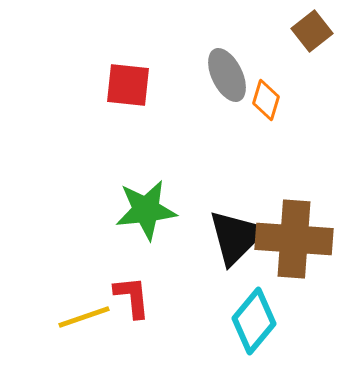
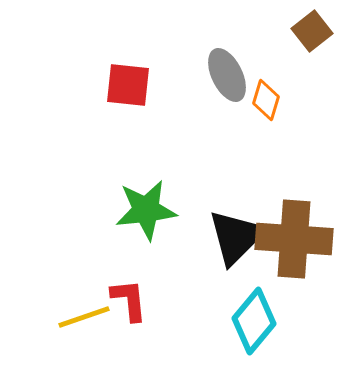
red L-shape: moved 3 px left, 3 px down
